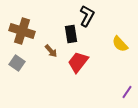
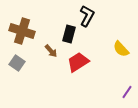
black rectangle: moved 2 px left; rotated 24 degrees clockwise
yellow semicircle: moved 1 px right, 5 px down
red trapezoid: rotated 20 degrees clockwise
